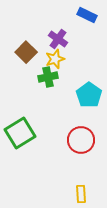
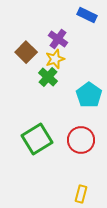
green cross: rotated 36 degrees counterclockwise
green square: moved 17 px right, 6 px down
yellow rectangle: rotated 18 degrees clockwise
